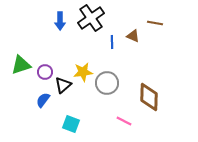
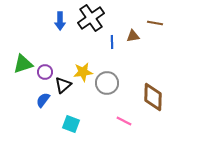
brown triangle: rotated 32 degrees counterclockwise
green triangle: moved 2 px right, 1 px up
brown diamond: moved 4 px right
